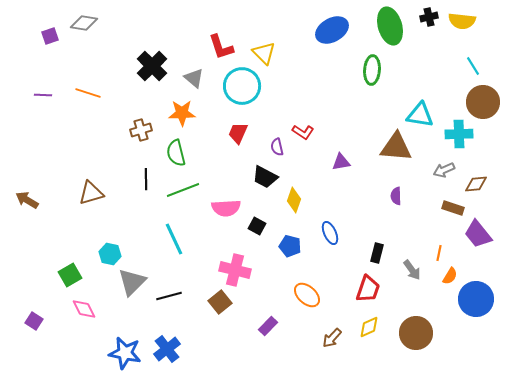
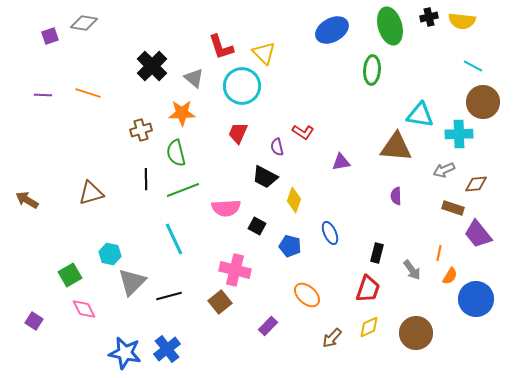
cyan line at (473, 66): rotated 30 degrees counterclockwise
